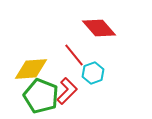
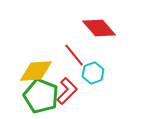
yellow diamond: moved 5 px right, 2 px down
